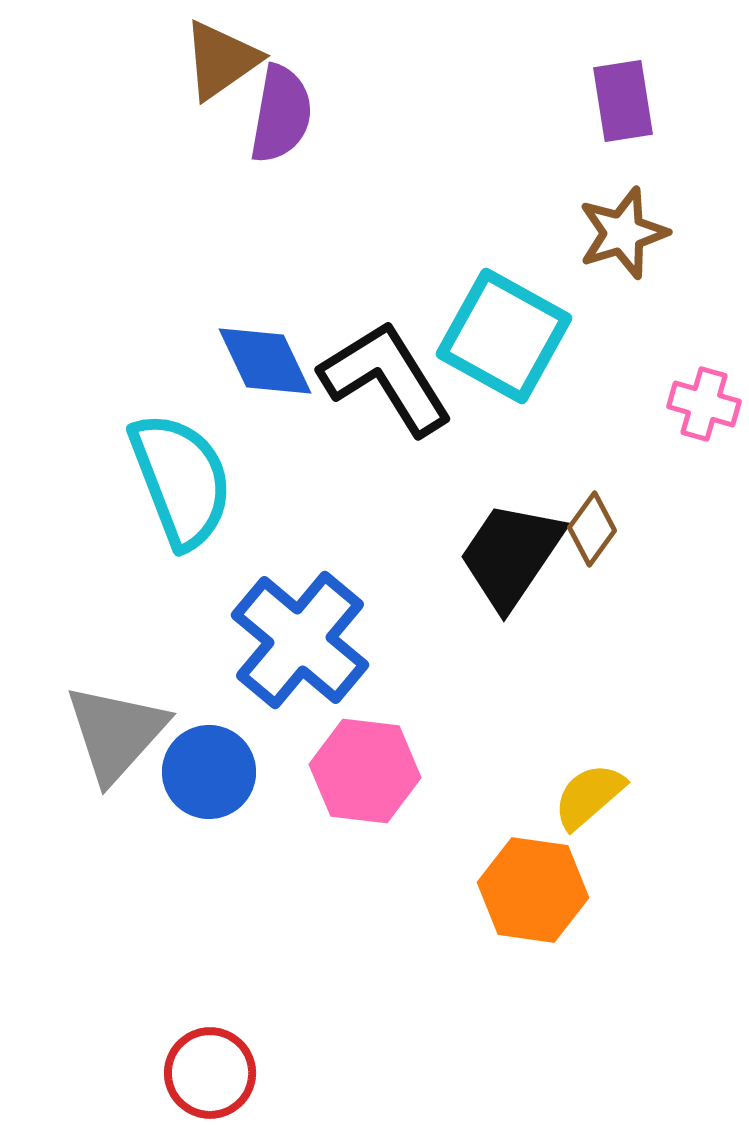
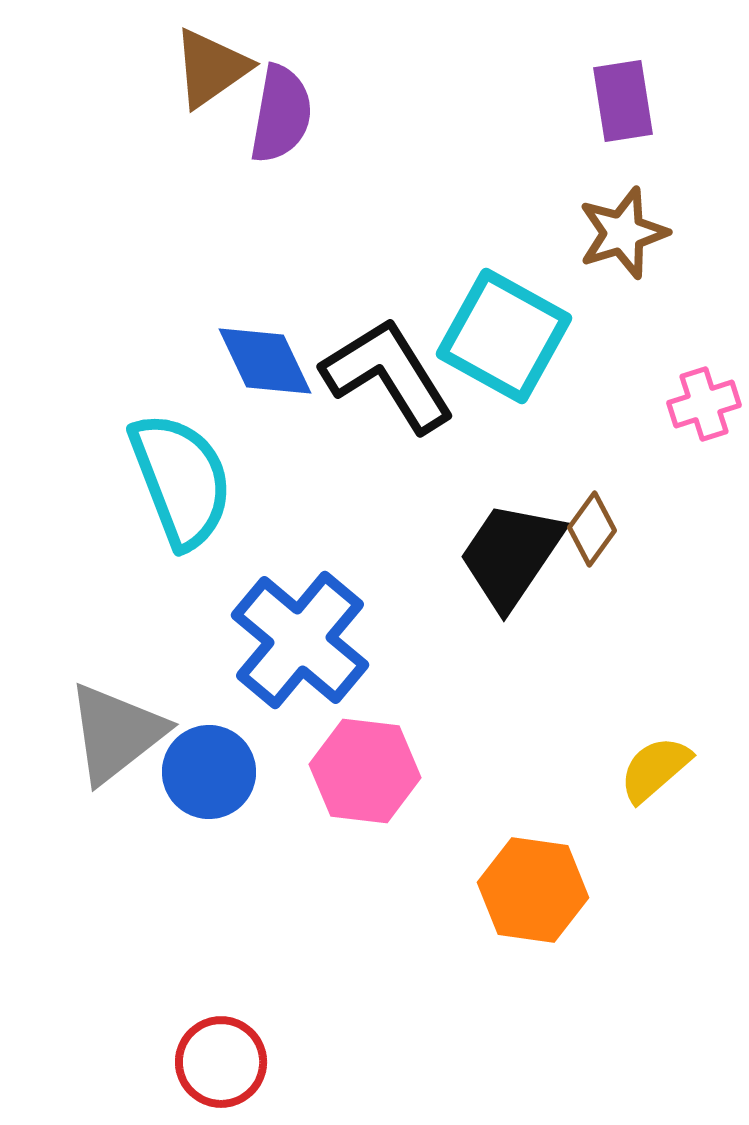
brown triangle: moved 10 px left, 8 px down
black L-shape: moved 2 px right, 3 px up
pink cross: rotated 34 degrees counterclockwise
gray triangle: rotated 10 degrees clockwise
yellow semicircle: moved 66 px right, 27 px up
red circle: moved 11 px right, 11 px up
